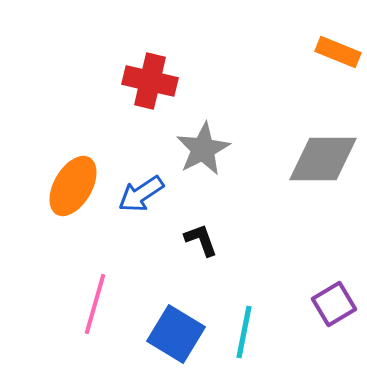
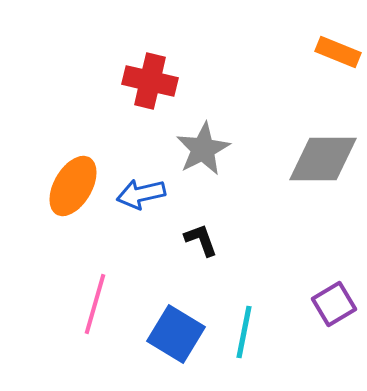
blue arrow: rotated 21 degrees clockwise
